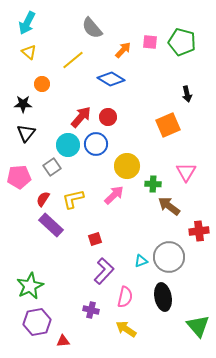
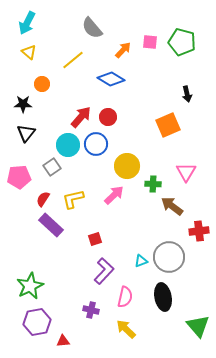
brown arrow: moved 3 px right
yellow arrow: rotated 10 degrees clockwise
